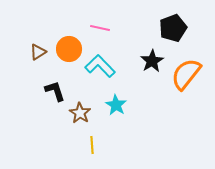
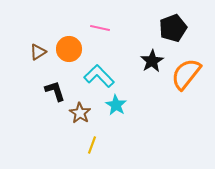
cyan L-shape: moved 1 px left, 10 px down
yellow line: rotated 24 degrees clockwise
